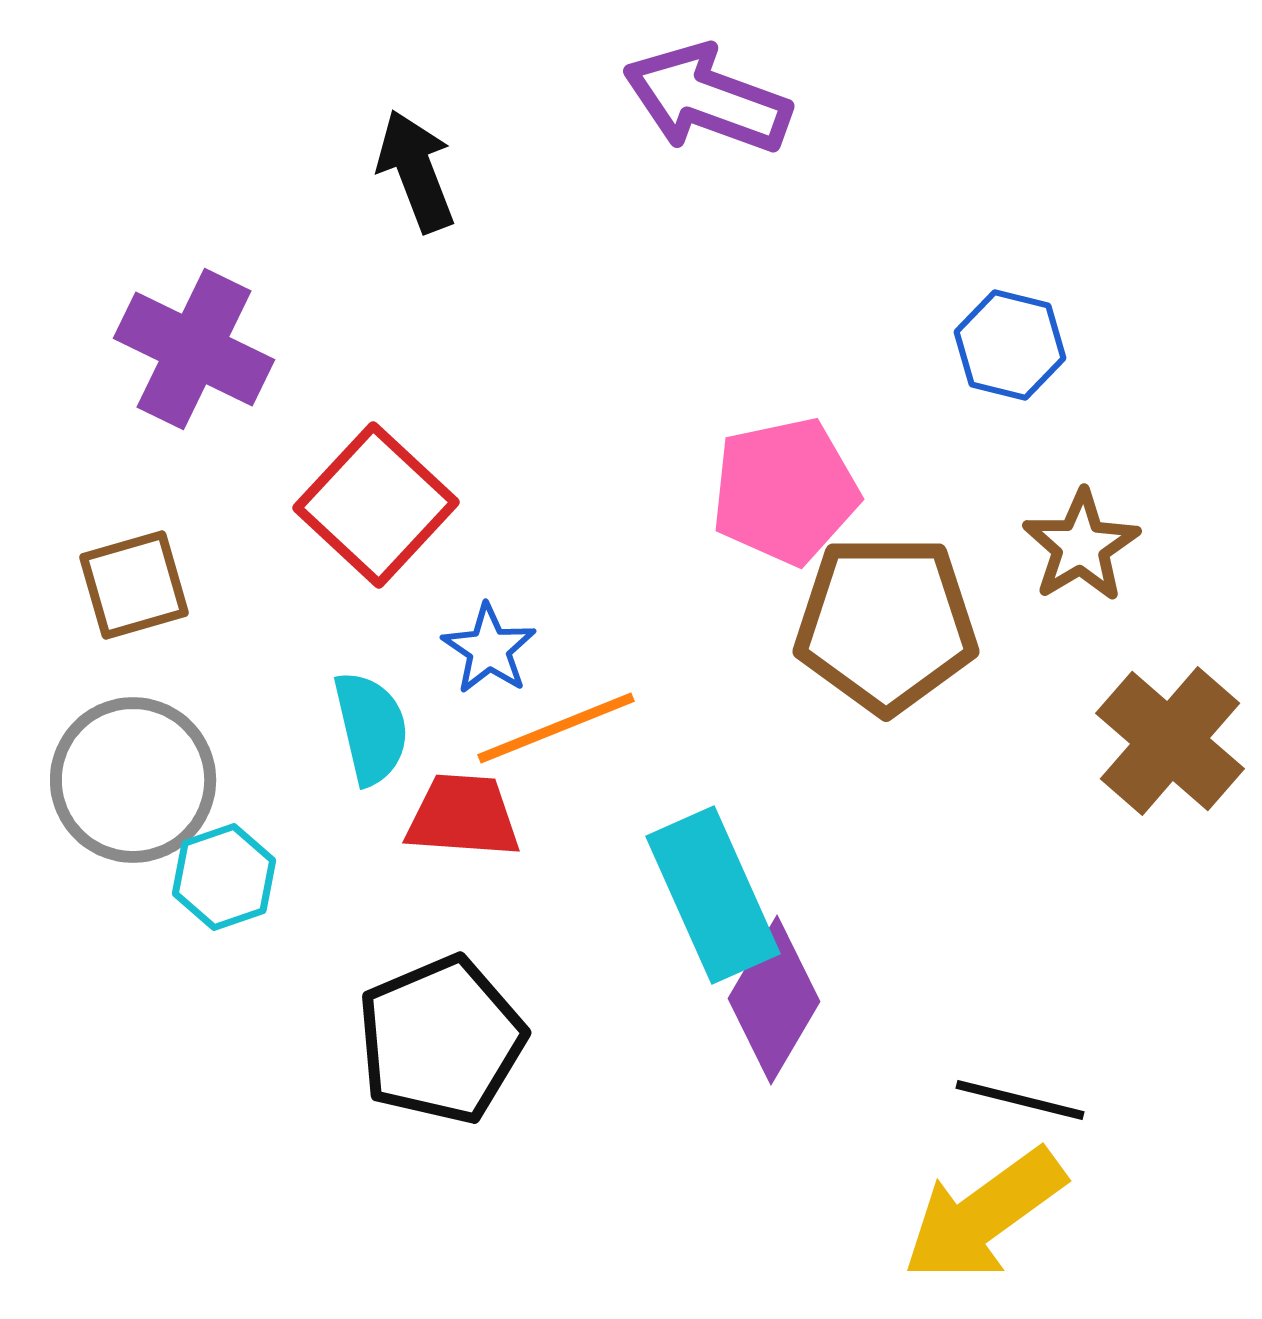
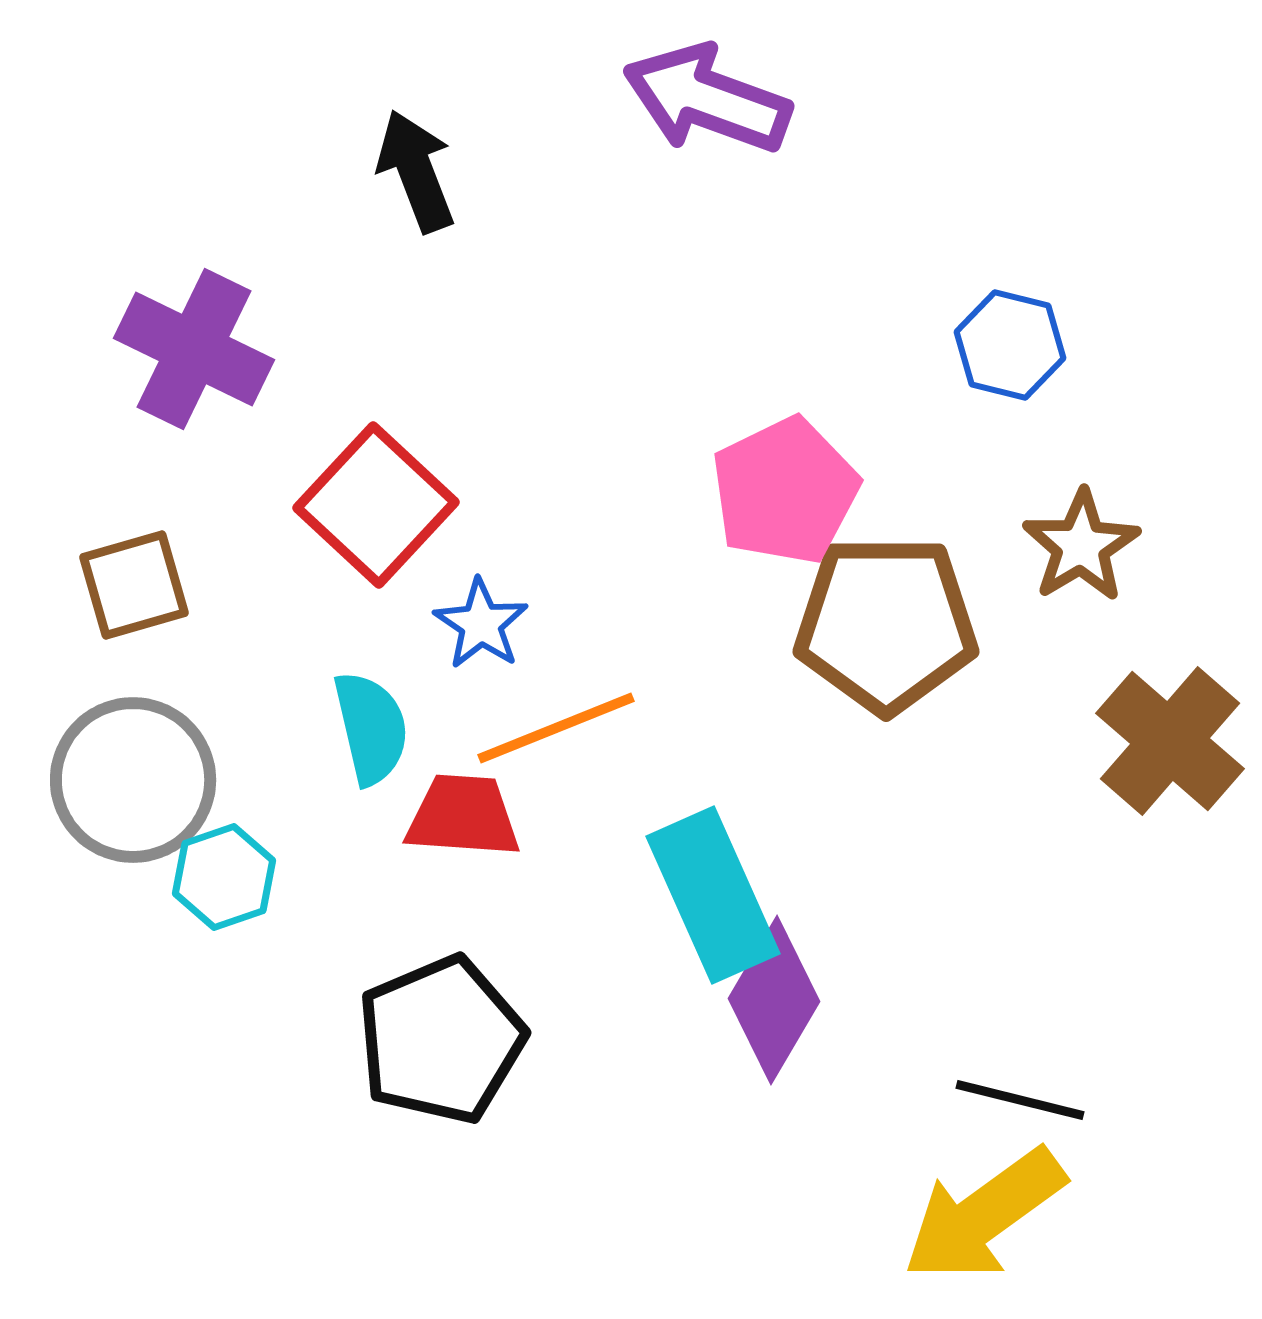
pink pentagon: rotated 14 degrees counterclockwise
blue star: moved 8 px left, 25 px up
